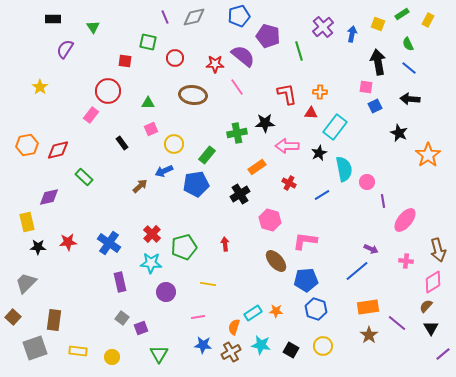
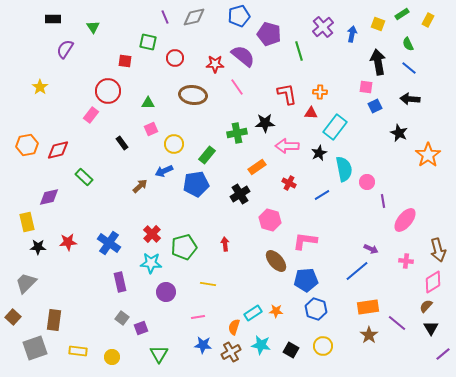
purple pentagon at (268, 36): moved 1 px right, 2 px up
